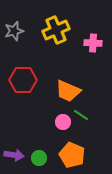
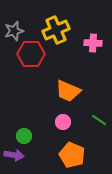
red hexagon: moved 8 px right, 26 px up
green line: moved 18 px right, 5 px down
green circle: moved 15 px left, 22 px up
